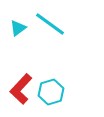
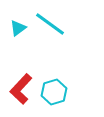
cyan hexagon: moved 3 px right
